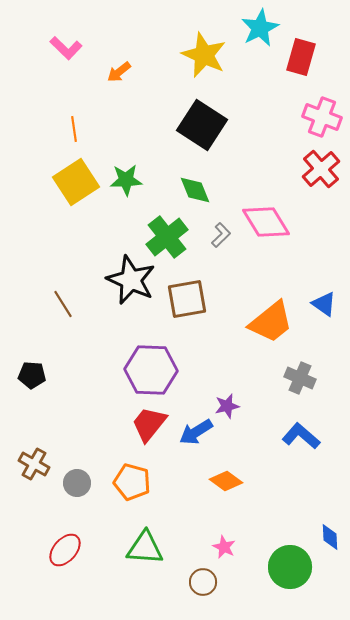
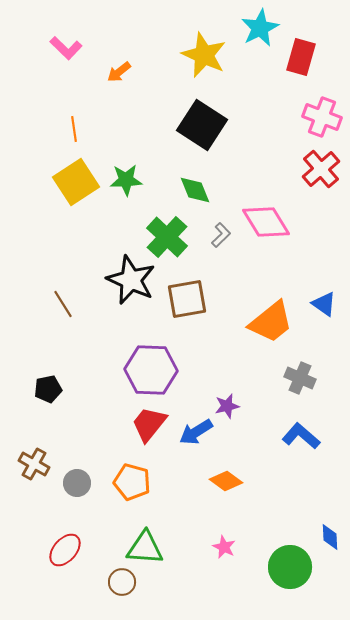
green cross: rotated 9 degrees counterclockwise
black pentagon: moved 16 px right, 14 px down; rotated 16 degrees counterclockwise
brown circle: moved 81 px left
